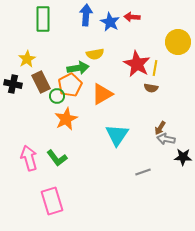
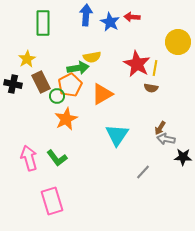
green rectangle: moved 4 px down
yellow semicircle: moved 3 px left, 3 px down
gray line: rotated 28 degrees counterclockwise
